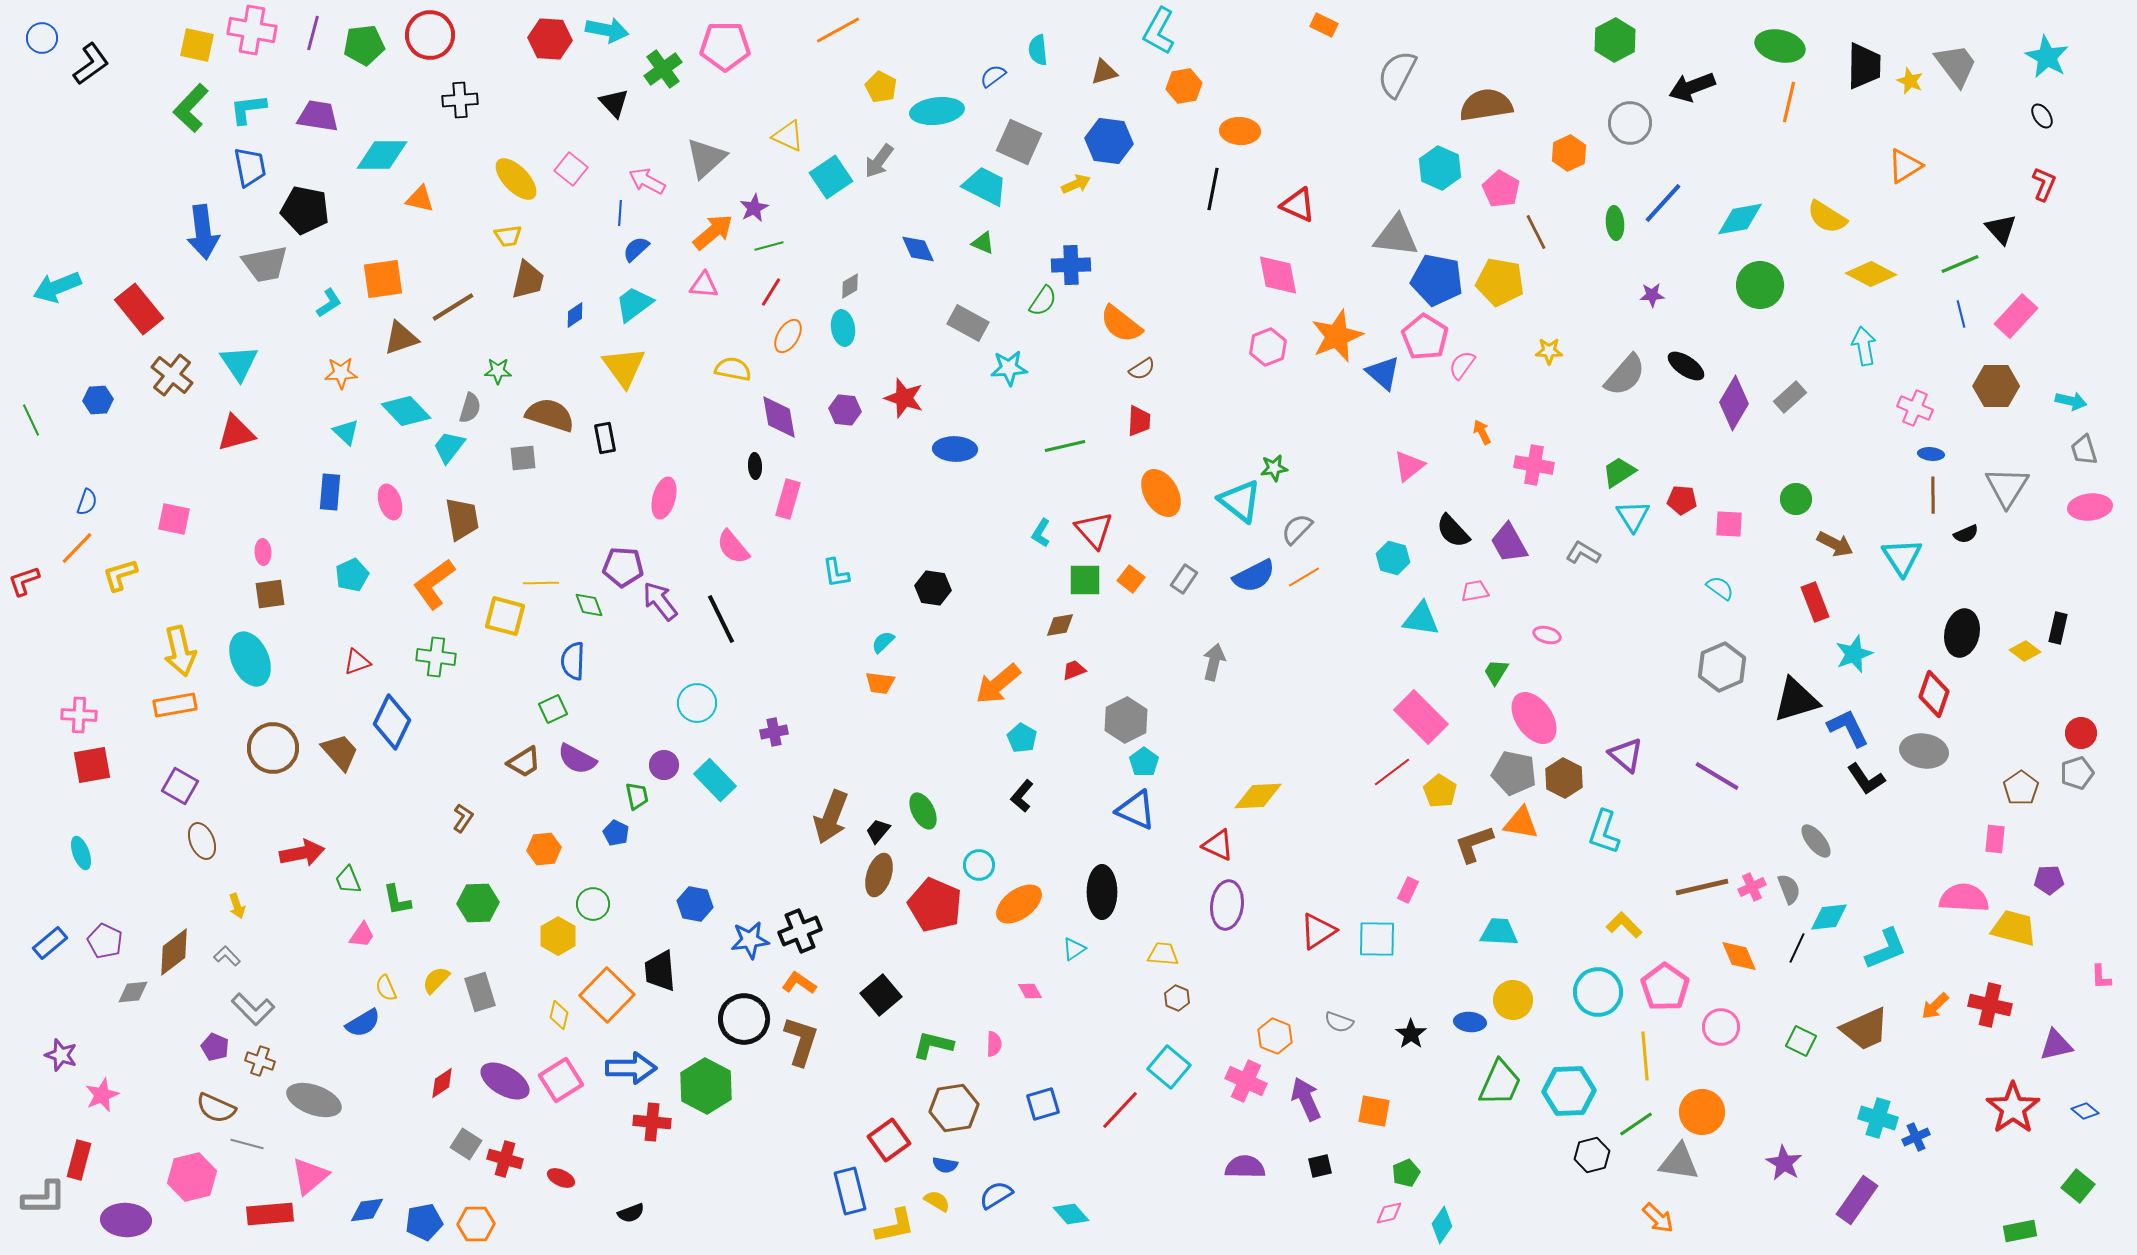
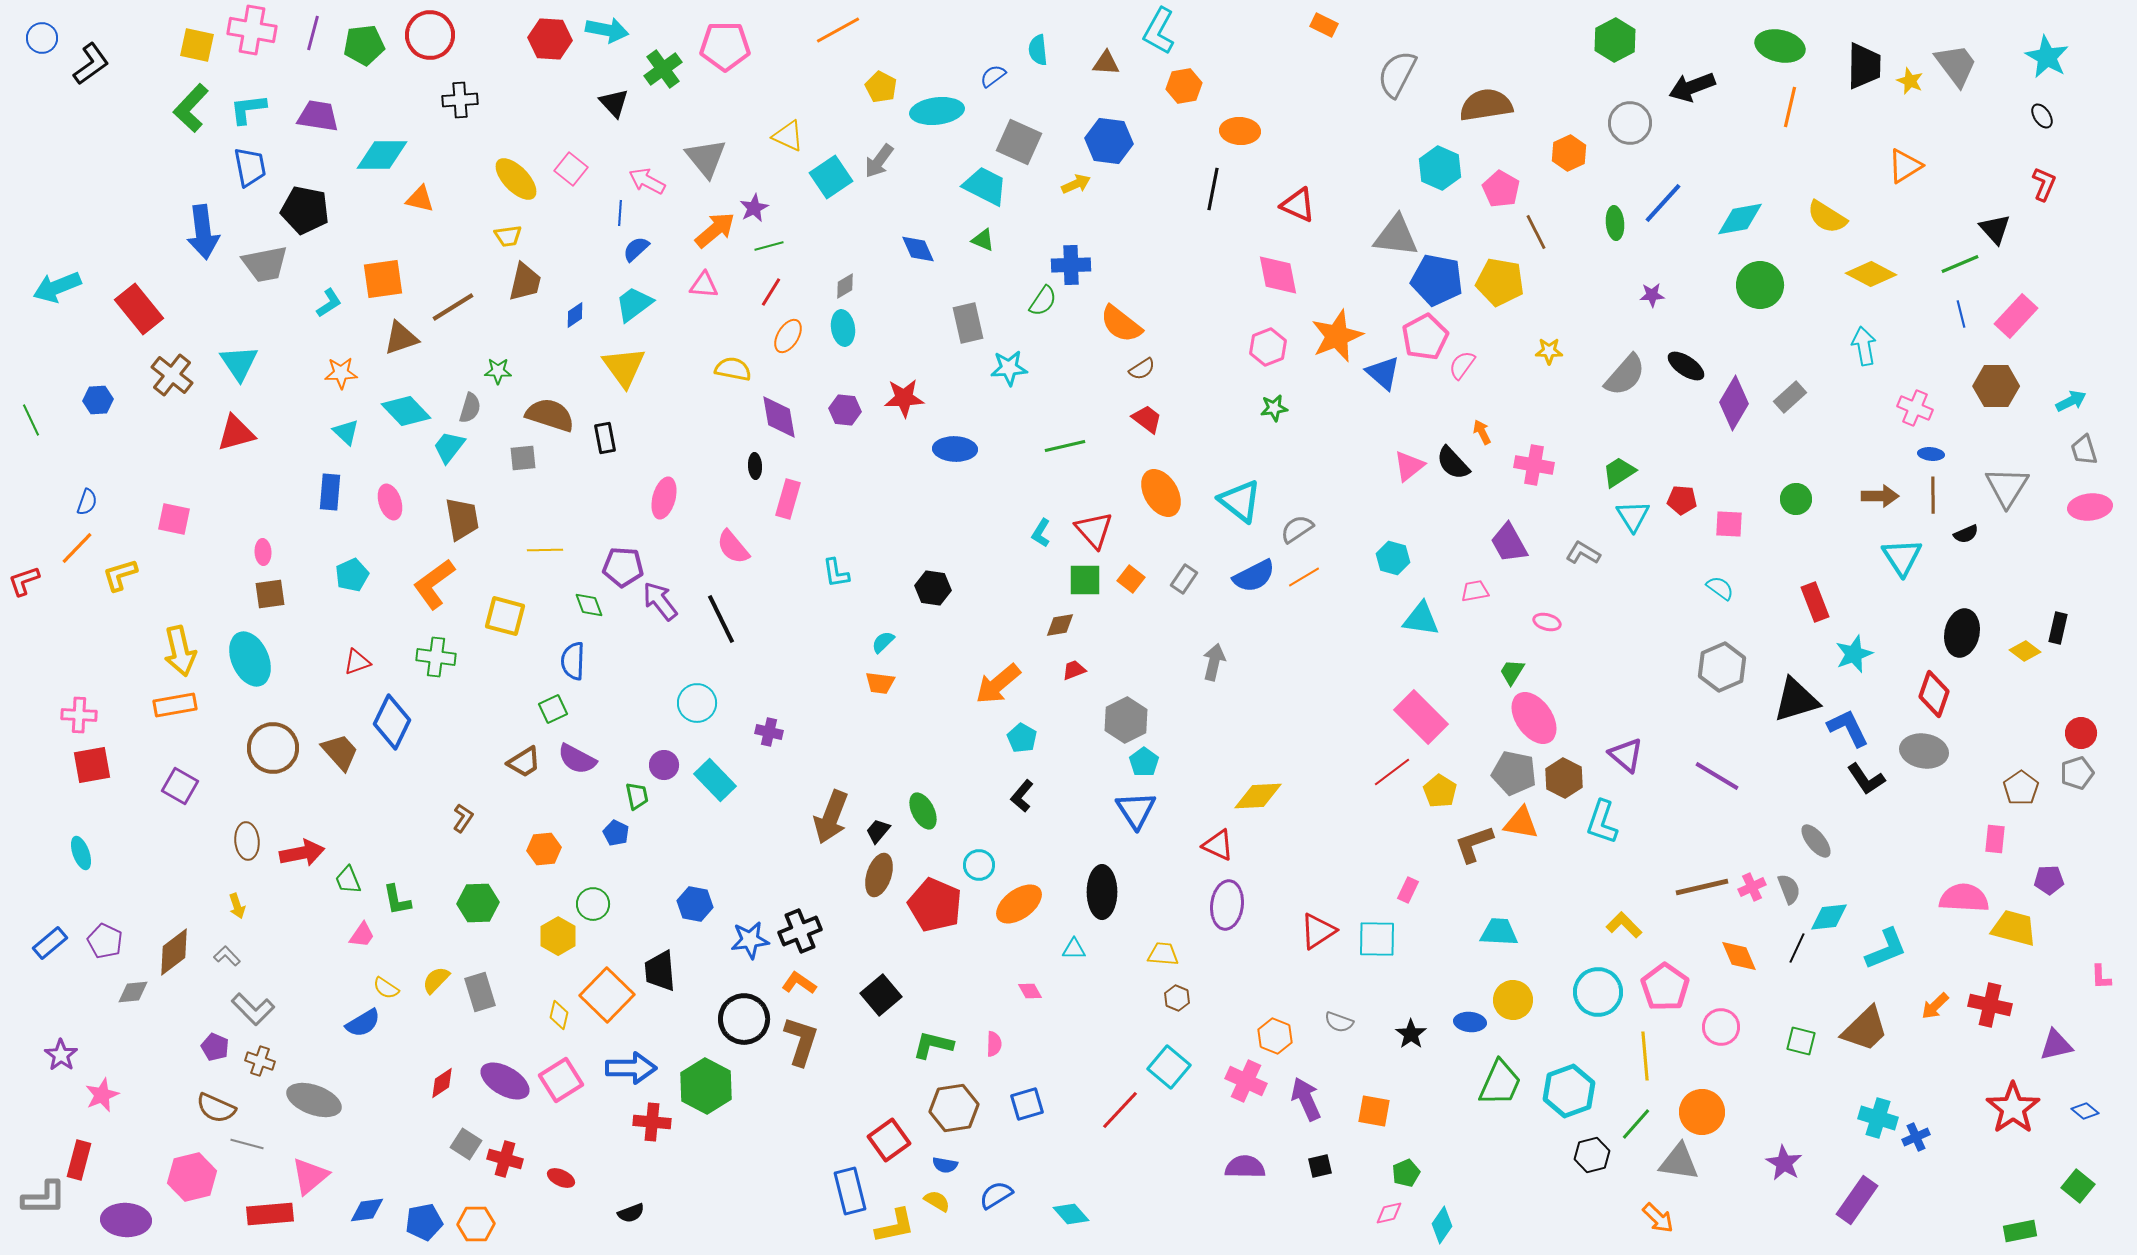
brown triangle at (1104, 72): moved 2 px right, 9 px up; rotated 20 degrees clockwise
orange line at (1789, 102): moved 1 px right, 5 px down
gray triangle at (706, 158): rotated 27 degrees counterclockwise
black triangle at (2001, 229): moved 6 px left
orange arrow at (713, 232): moved 2 px right, 2 px up
green triangle at (983, 243): moved 3 px up
brown trapezoid at (528, 280): moved 3 px left, 2 px down
gray diamond at (850, 286): moved 5 px left
gray rectangle at (968, 323): rotated 48 degrees clockwise
pink pentagon at (1425, 337): rotated 12 degrees clockwise
red star at (904, 398): rotated 21 degrees counterclockwise
cyan arrow at (2071, 401): rotated 40 degrees counterclockwise
red trapezoid at (1139, 421): moved 8 px right, 2 px up; rotated 56 degrees counterclockwise
green star at (1274, 468): moved 60 px up
gray semicircle at (1297, 529): rotated 12 degrees clockwise
black semicircle at (1453, 531): moved 68 px up
brown arrow at (1835, 544): moved 45 px right, 48 px up; rotated 27 degrees counterclockwise
yellow line at (541, 583): moved 4 px right, 33 px up
pink ellipse at (1547, 635): moved 13 px up
green trapezoid at (1496, 672): moved 16 px right
purple cross at (774, 732): moved 5 px left; rotated 24 degrees clockwise
blue triangle at (1136, 810): rotated 33 degrees clockwise
cyan L-shape at (1604, 832): moved 2 px left, 10 px up
brown ellipse at (202, 841): moved 45 px right; rotated 18 degrees clockwise
cyan triangle at (1074, 949): rotated 35 degrees clockwise
yellow semicircle at (386, 988): rotated 32 degrees counterclockwise
brown trapezoid at (1865, 1029): rotated 20 degrees counterclockwise
green square at (1801, 1041): rotated 12 degrees counterclockwise
purple star at (61, 1055): rotated 16 degrees clockwise
cyan hexagon at (1569, 1091): rotated 18 degrees counterclockwise
blue square at (1043, 1104): moved 16 px left
green line at (1636, 1124): rotated 15 degrees counterclockwise
